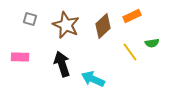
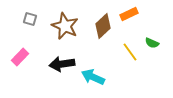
orange rectangle: moved 3 px left, 2 px up
brown star: moved 1 px left, 1 px down
green semicircle: rotated 32 degrees clockwise
pink rectangle: rotated 48 degrees counterclockwise
black arrow: rotated 80 degrees counterclockwise
cyan arrow: moved 2 px up
